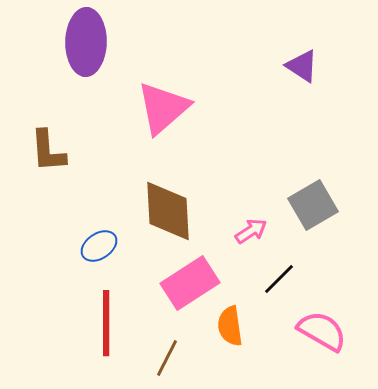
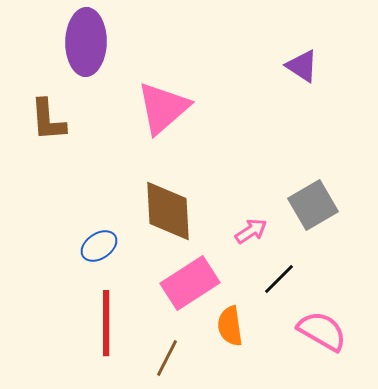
brown L-shape: moved 31 px up
